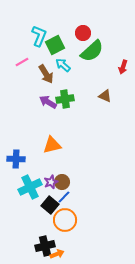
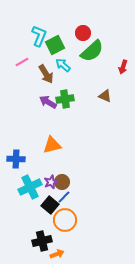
black cross: moved 3 px left, 5 px up
